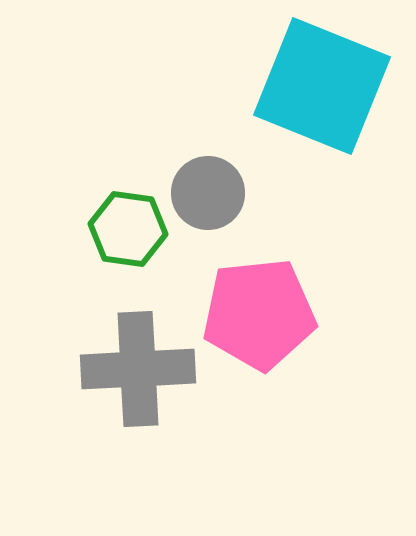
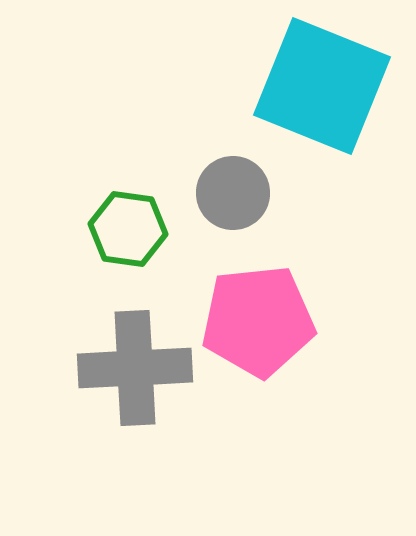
gray circle: moved 25 px right
pink pentagon: moved 1 px left, 7 px down
gray cross: moved 3 px left, 1 px up
